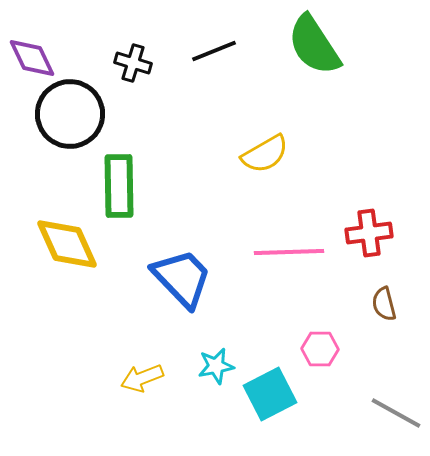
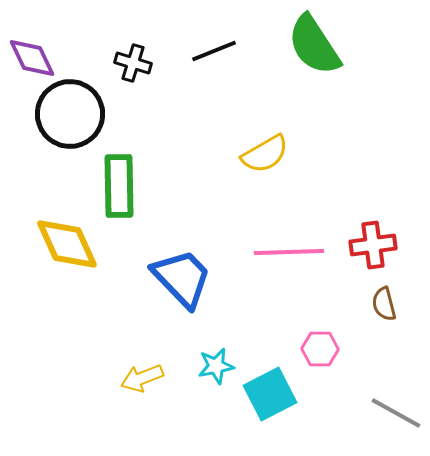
red cross: moved 4 px right, 12 px down
